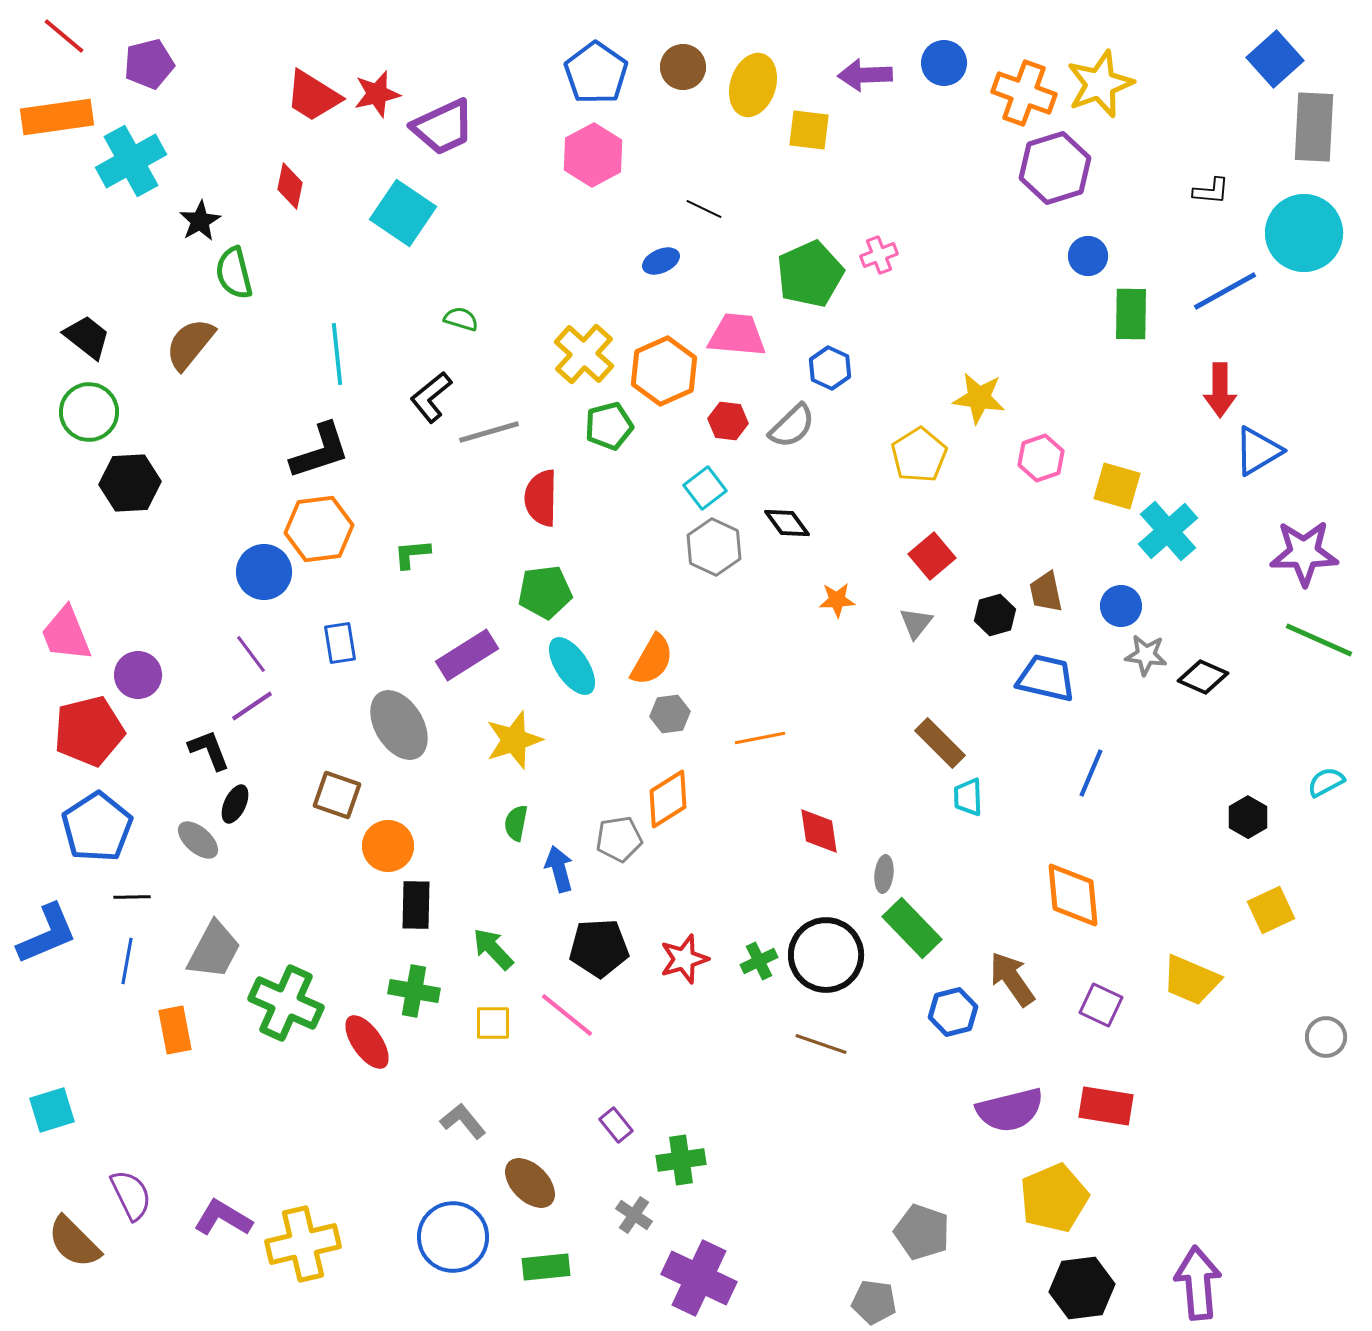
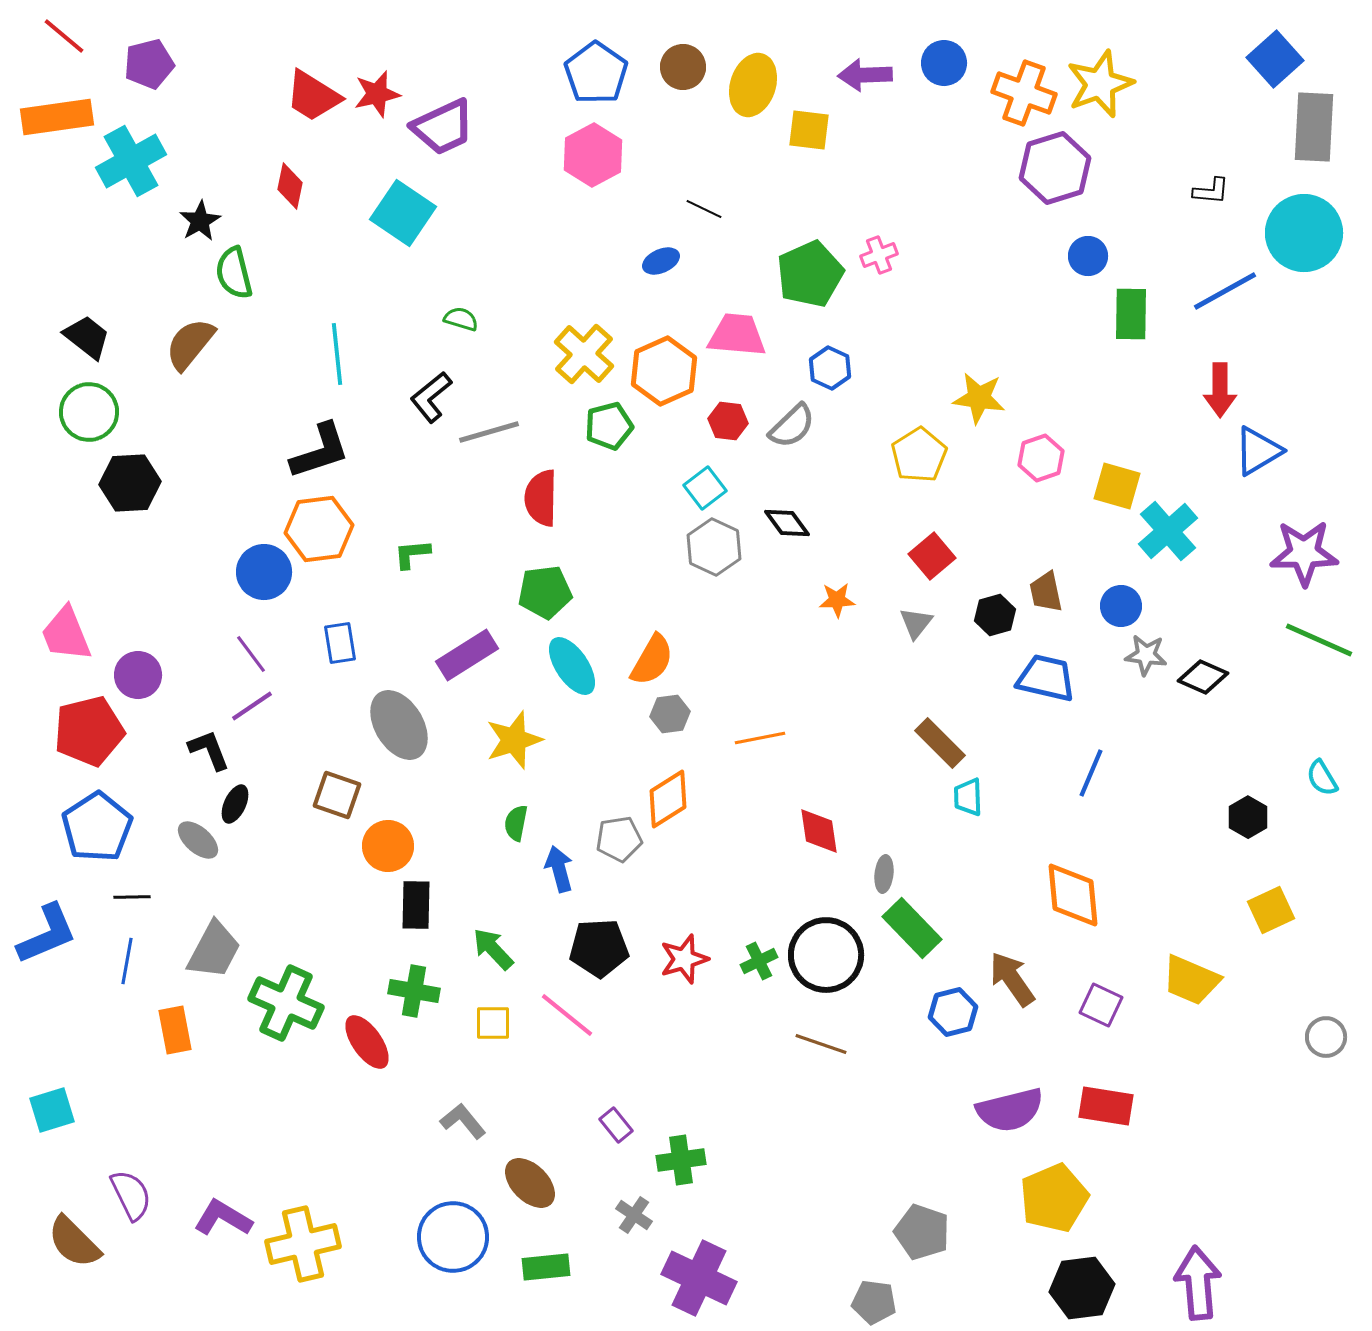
cyan semicircle at (1326, 782): moved 4 px left, 4 px up; rotated 93 degrees counterclockwise
